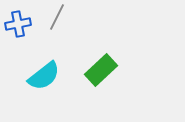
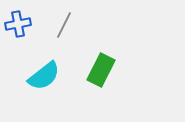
gray line: moved 7 px right, 8 px down
green rectangle: rotated 20 degrees counterclockwise
